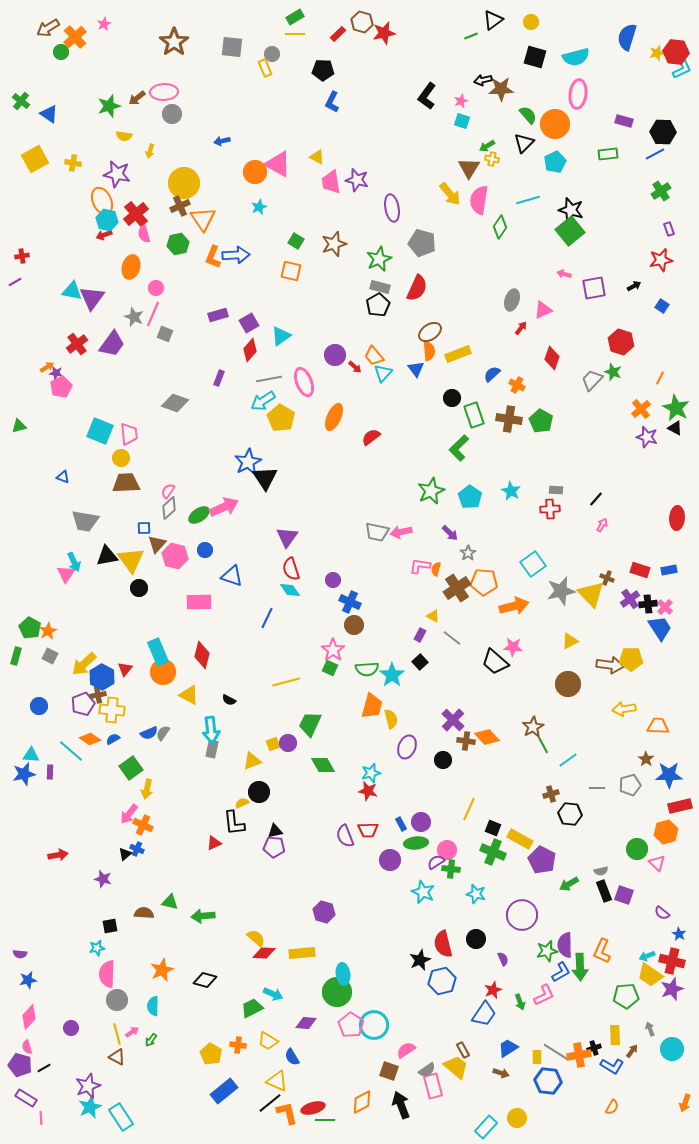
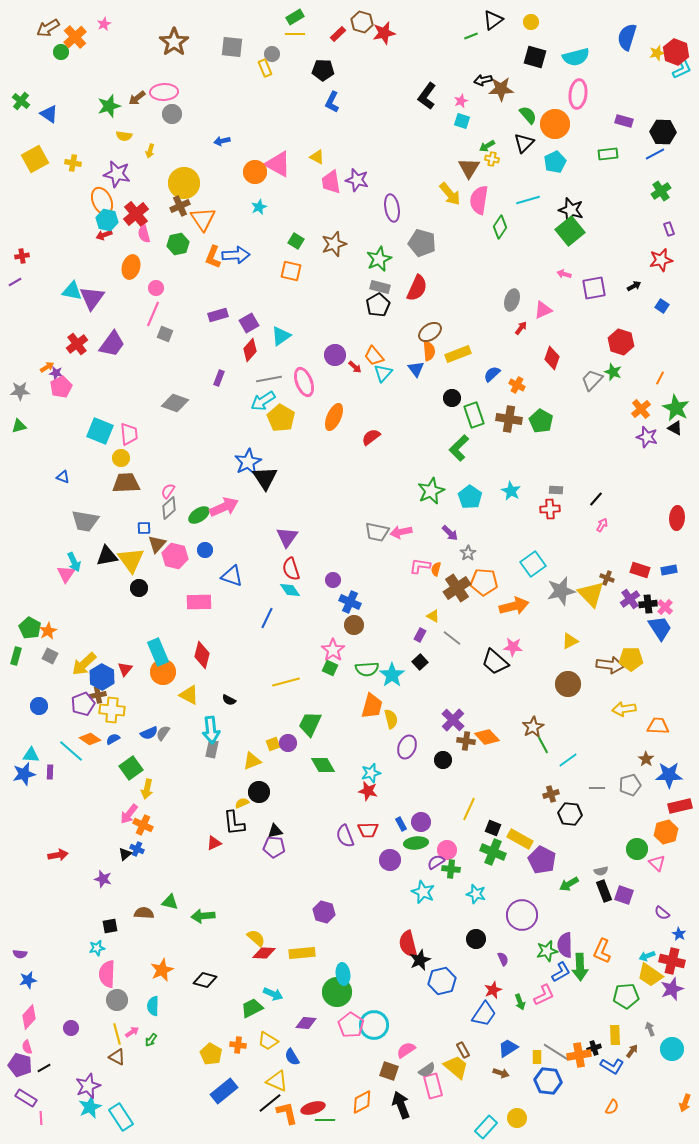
red hexagon at (676, 52): rotated 15 degrees clockwise
gray star at (134, 317): moved 114 px left, 74 px down; rotated 24 degrees counterclockwise
red semicircle at (443, 944): moved 35 px left
